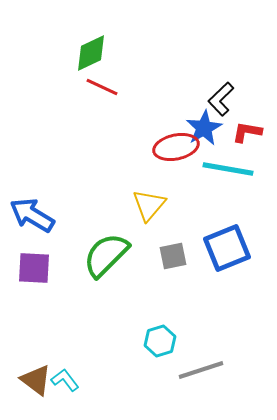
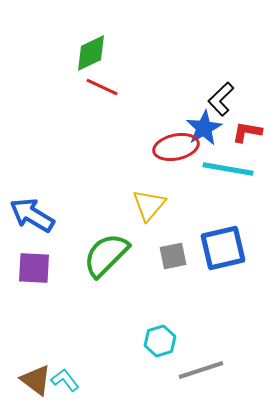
blue square: moved 4 px left; rotated 9 degrees clockwise
